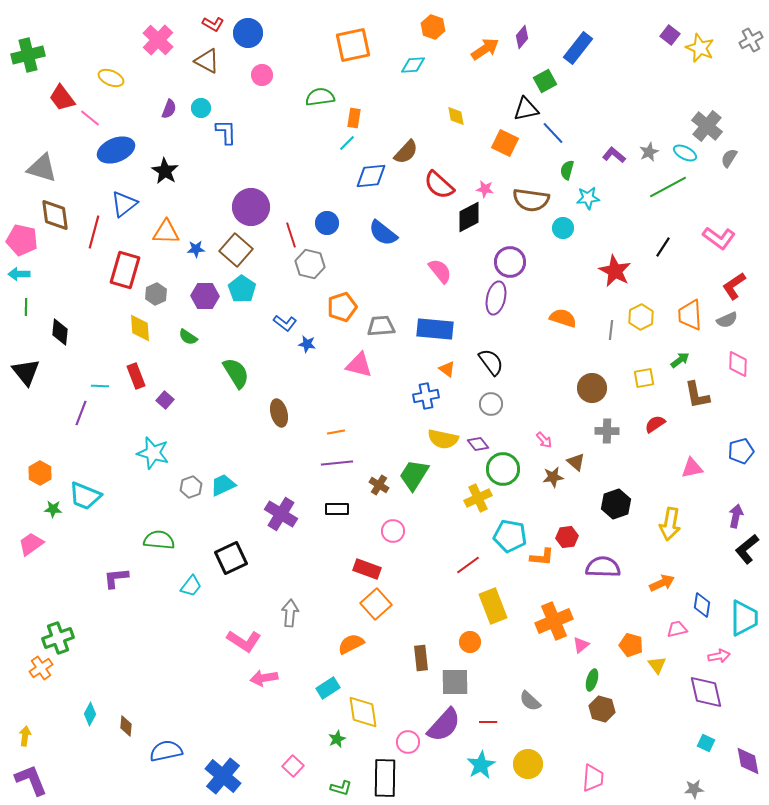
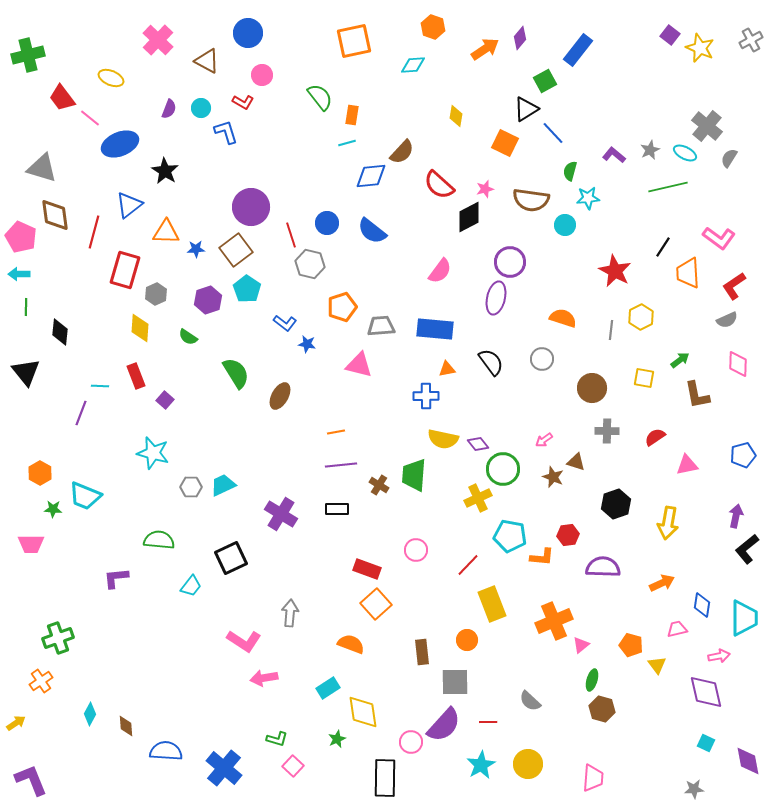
red L-shape at (213, 24): moved 30 px right, 78 px down
purple diamond at (522, 37): moved 2 px left, 1 px down
orange square at (353, 45): moved 1 px right, 4 px up
blue rectangle at (578, 48): moved 2 px down
green semicircle at (320, 97): rotated 60 degrees clockwise
black triangle at (526, 109): rotated 20 degrees counterclockwise
yellow diamond at (456, 116): rotated 20 degrees clockwise
orange rectangle at (354, 118): moved 2 px left, 3 px up
blue L-shape at (226, 132): rotated 16 degrees counterclockwise
cyan line at (347, 143): rotated 30 degrees clockwise
blue ellipse at (116, 150): moved 4 px right, 6 px up
brown semicircle at (406, 152): moved 4 px left
gray star at (649, 152): moved 1 px right, 2 px up
green semicircle at (567, 170): moved 3 px right, 1 px down
green line at (668, 187): rotated 15 degrees clockwise
pink star at (485, 189): rotated 24 degrees counterclockwise
blue triangle at (124, 204): moved 5 px right, 1 px down
cyan circle at (563, 228): moved 2 px right, 3 px up
blue semicircle at (383, 233): moved 11 px left, 2 px up
pink pentagon at (22, 240): moved 1 px left, 3 px up; rotated 12 degrees clockwise
brown square at (236, 250): rotated 12 degrees clockwise
pink semicircle at (440, 271): rotated 76 degrees clockwise
cyan pentagon at (242, 289): moved 5 px right
purple hexagon at (205, 296): moved 3 px right, 4 px down; rotated 20 degrees counterclockwise
orange trapezoid at (690, 315): moved 2 px left, 42 px up
yellow diamond at (140, 328): rotated 8 degrees clockwise
orange triangle at (447, 369): rotated 48 degrees counterclockwise
yellow square at (644, 378): rotated 20 degrees clockwise
blue cross at (426, 396): rotated 10 degrees clockwise
gray circle at (491, 404): moved 51 px right, 45 px up
brown ellipse at (279, 413): moved 1 px right, 17 px up; rotated 44 degrees clockwise
red semicircle at (655, 424): moved 13 px down
pink arrow at (544, 440): rotated 96 degrees clockwise
blue pentagon at (741, 451): moved 2 px right, 4 px down
brown triangle at (576, 462): rotated 24 degrees counterclockwise
purple line at (337, 463): moved 4 px right, 2 px down
pink triangle at (692, 468): moved 5 px left, 3 px up
green trapezoid at (414, 475): rotated 28 degrees counterclockwise
brown star at (553, 477): rotated 30 degrees clockwise
gray hexagon at (191, 487): rotated 20 degrees clockwise
yellow arrow at (670, 524): moved 2 px left, 1 px up
pink circle at (393, 531): moved 23 px right, 19 px down
red hexagon at (567, 537): moved 1 px right, 2 px up
pink trapezoid at (31, 544): rotated 144 degrees counterclockwise
red line at (468, 565): rotated 10 degrees counterclockwise
yellow rectangle at (493, 606): moved 1 px left, 2 px up
orange circle at (470, 642): moved 3 px left, 2 px up
orange semicircle at (351, 644): rotated 48 degrees clockwise
brown rectangle at (421, 658): moved 1 px right, 6 px up
orange cross at (41, 668): moved 13 px down
brown diamond at (126, 726): rotated 10 degrees counterclockwise
yellow arrow at (25, 736): moved 9 px left, 13 px up; rotated 48 degrees clockwise
pink circle at (408, 742): moved 3 px right
blue semicircle at (166, 751): rotated 16 degrees clockwise
blue cross at (223, 776): moved 1 px right, 8 px up
green L-shape at (341, 788): moved 64 px left, 49 px up
